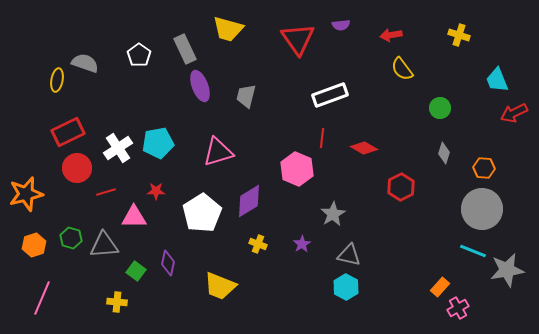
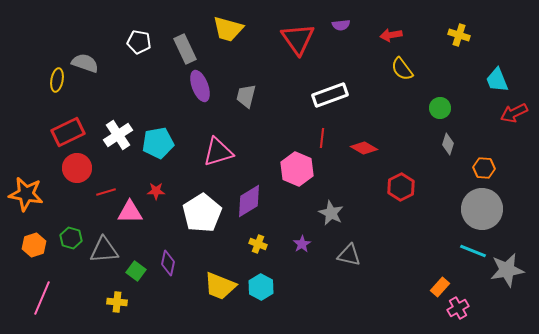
white pentagon at (139, 55): moved 13 px up; rotated 25 degrees counterclockwise
white cross at (118, 148): moved 13 px up
gray diamond at (444, 153): moved 4 px right, 9 px up
orange star at (26, 194): rotated 24 degrees clockwise
gray star at (333, 214): moved 2 px left, 1 px up; rotated 15 degrees counterclockwise
pink triangle at (134, 217): moved 4 px left, 5 px up
gray triangle at (104, 245): moved 5 px down
cyan hexagon at (346, 287): moved 85 px left
